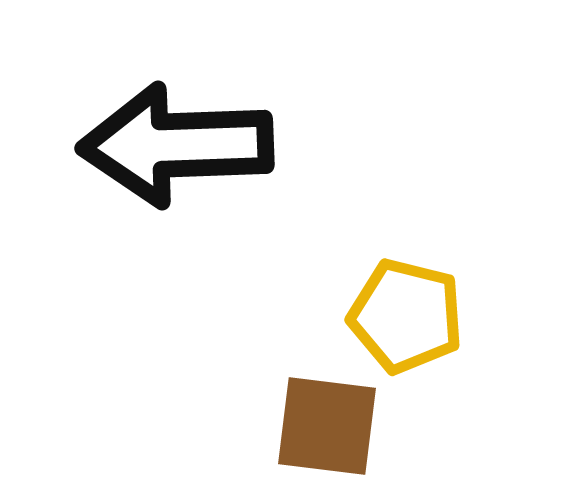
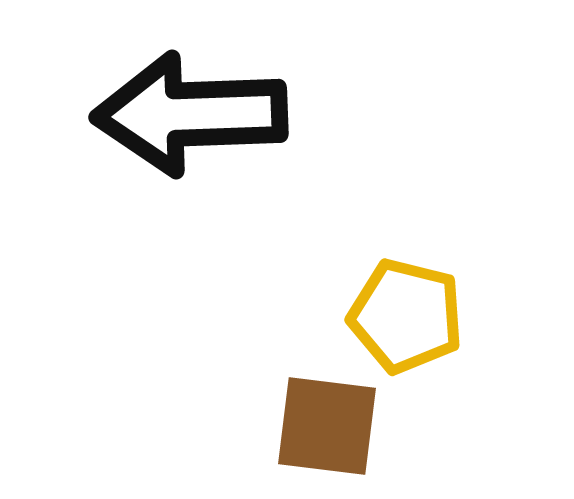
black arrow: moved 14 px right, 31 px up
